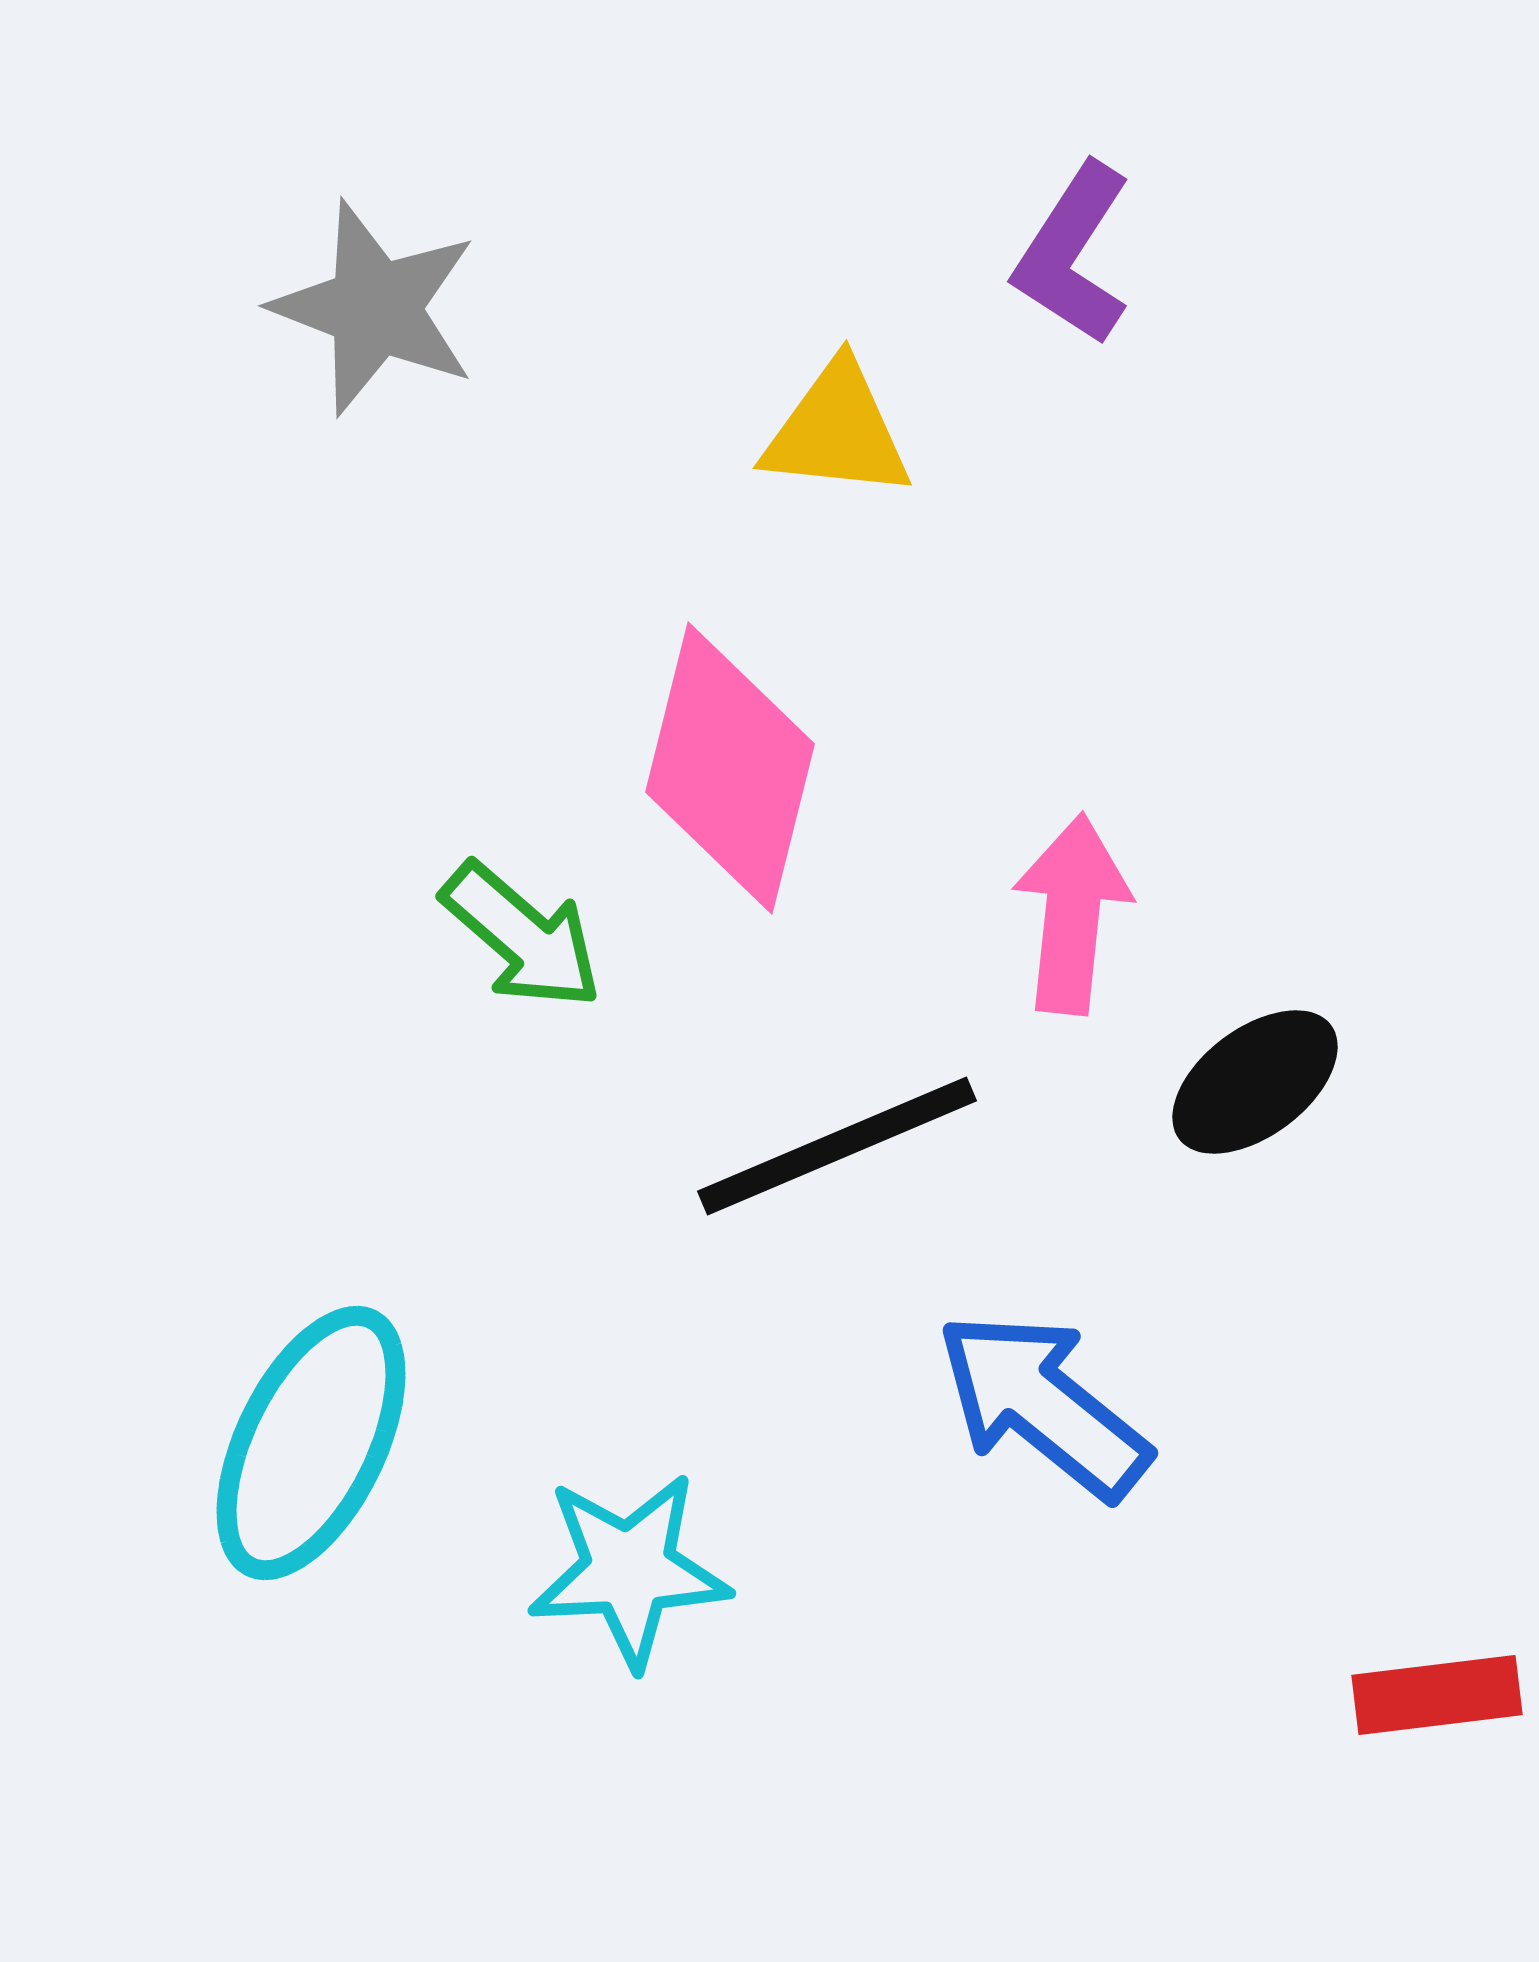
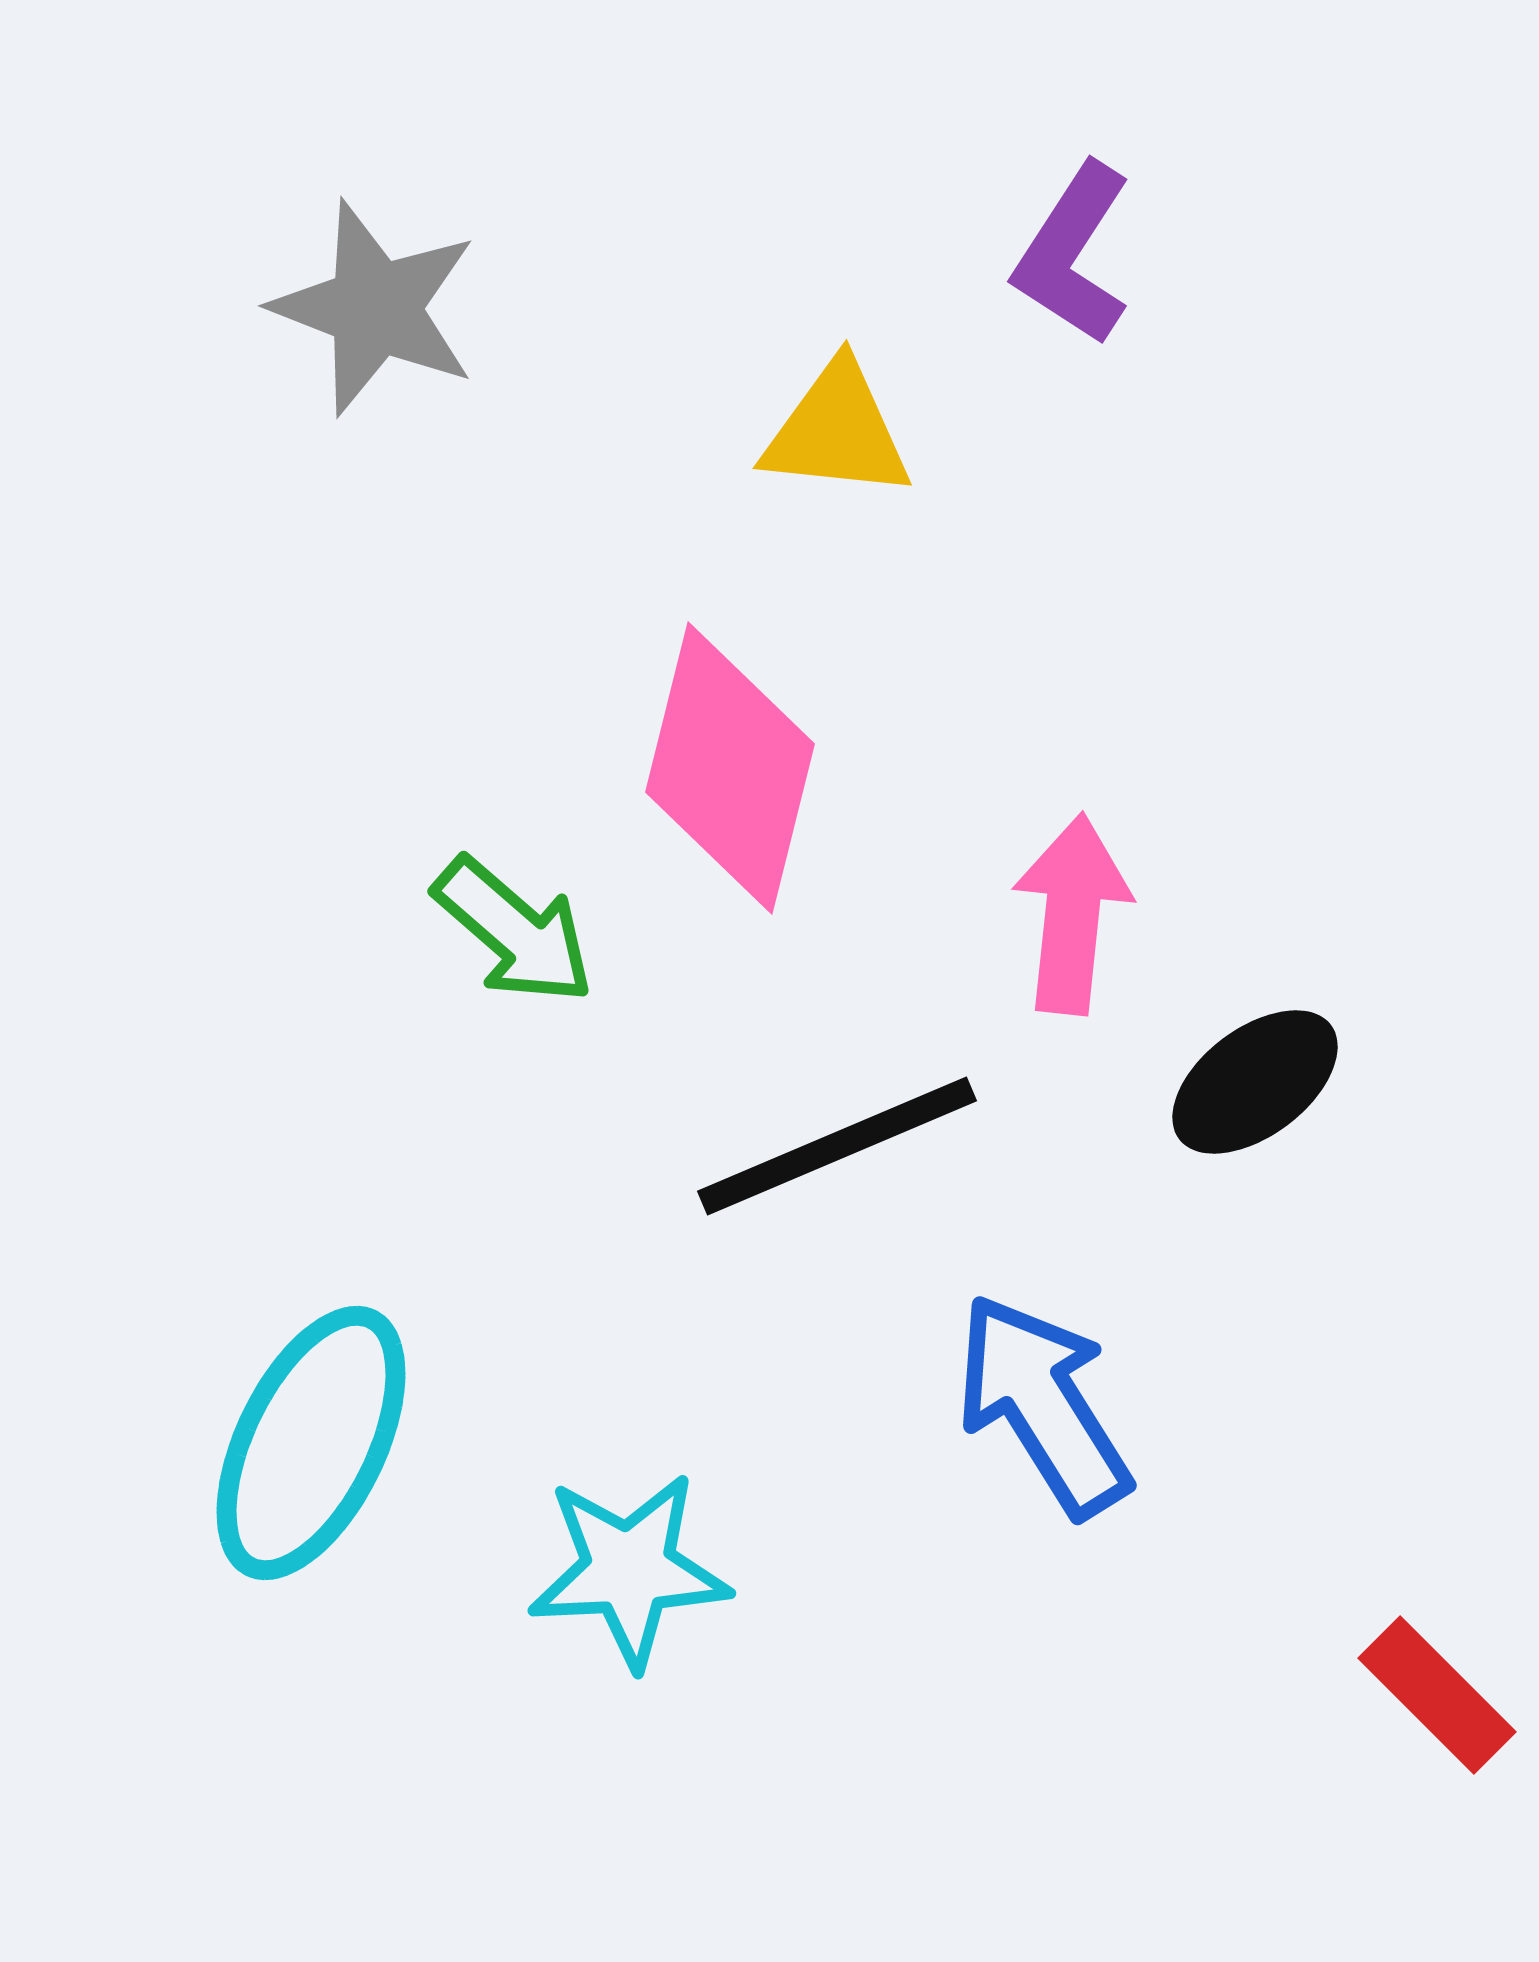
green arrow: moved 8 px left, 5 px up
blue arrow: rotated 19 degrees clockwise
red rectangle: rotated 52 degrees clockwise
